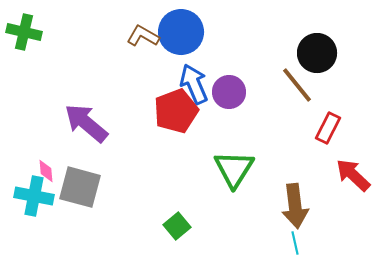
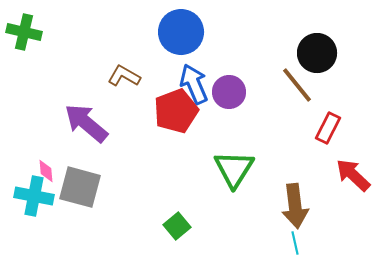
brown L-shape: moved 19 px left, 40 px down
